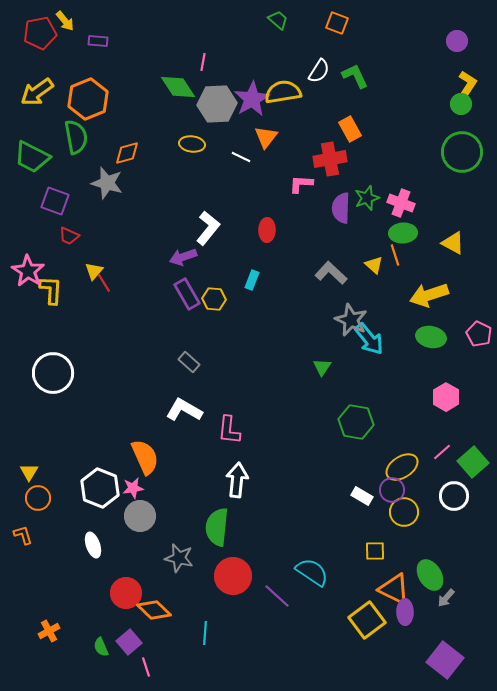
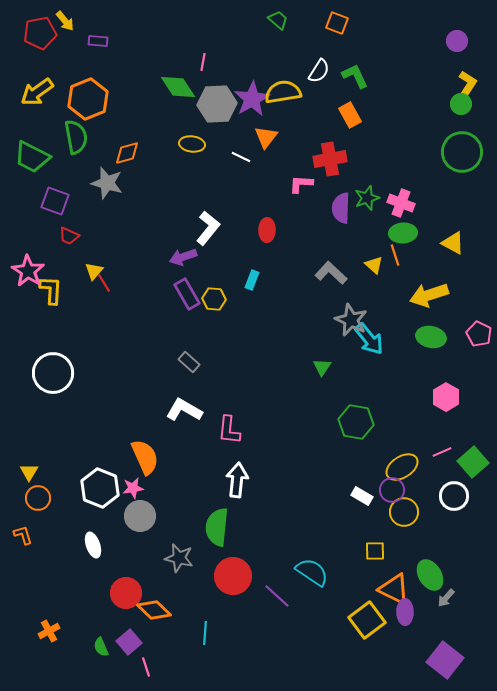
orange rectangle at (350, 129): moved 14 px up
pink line at (442, 452): rotated 18 degrees clockwise
